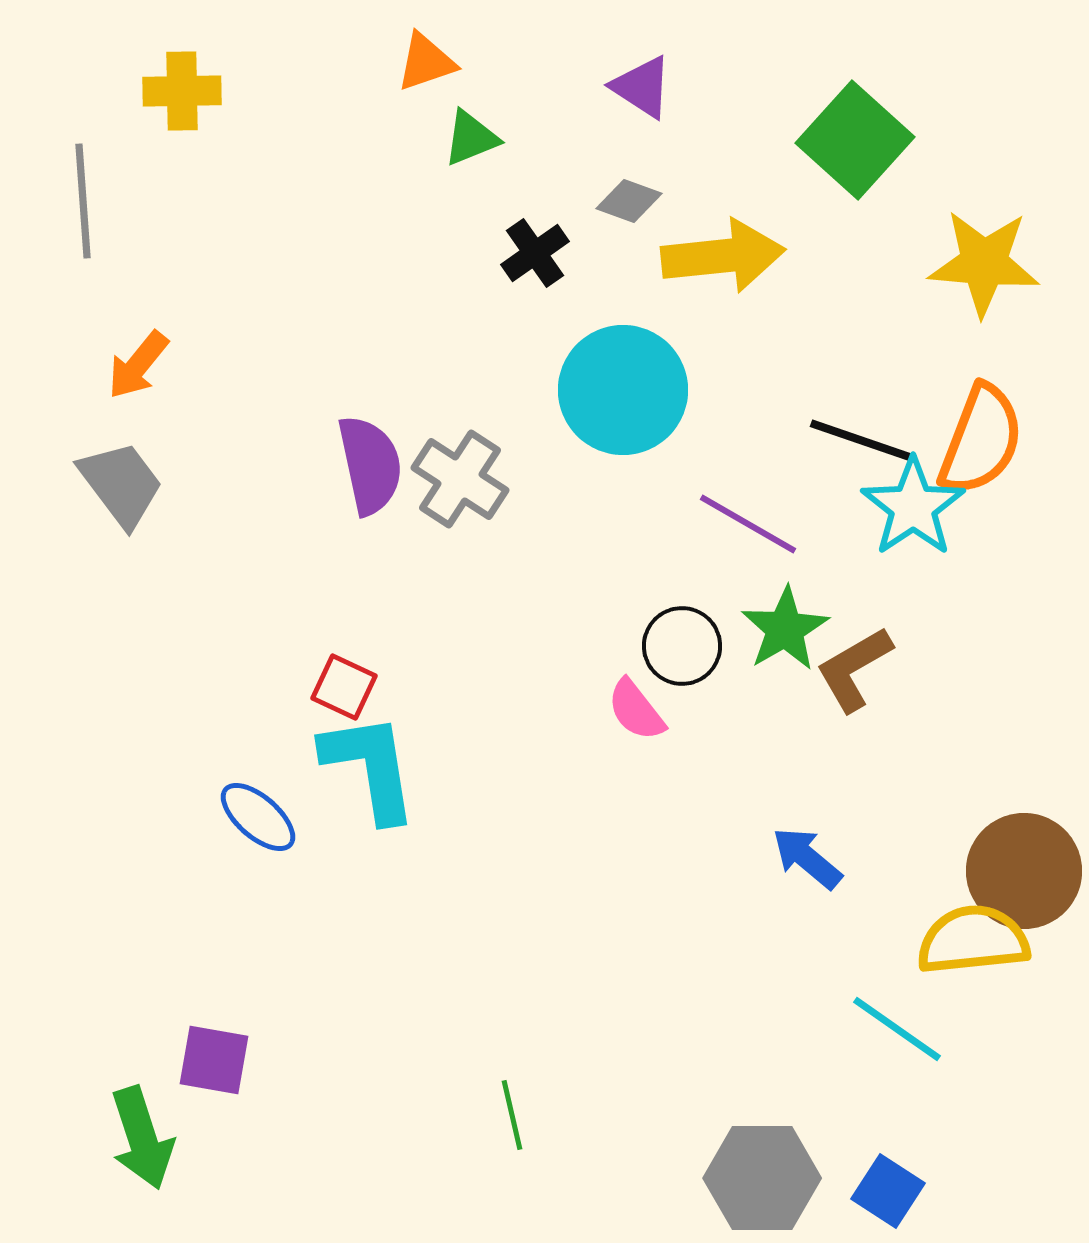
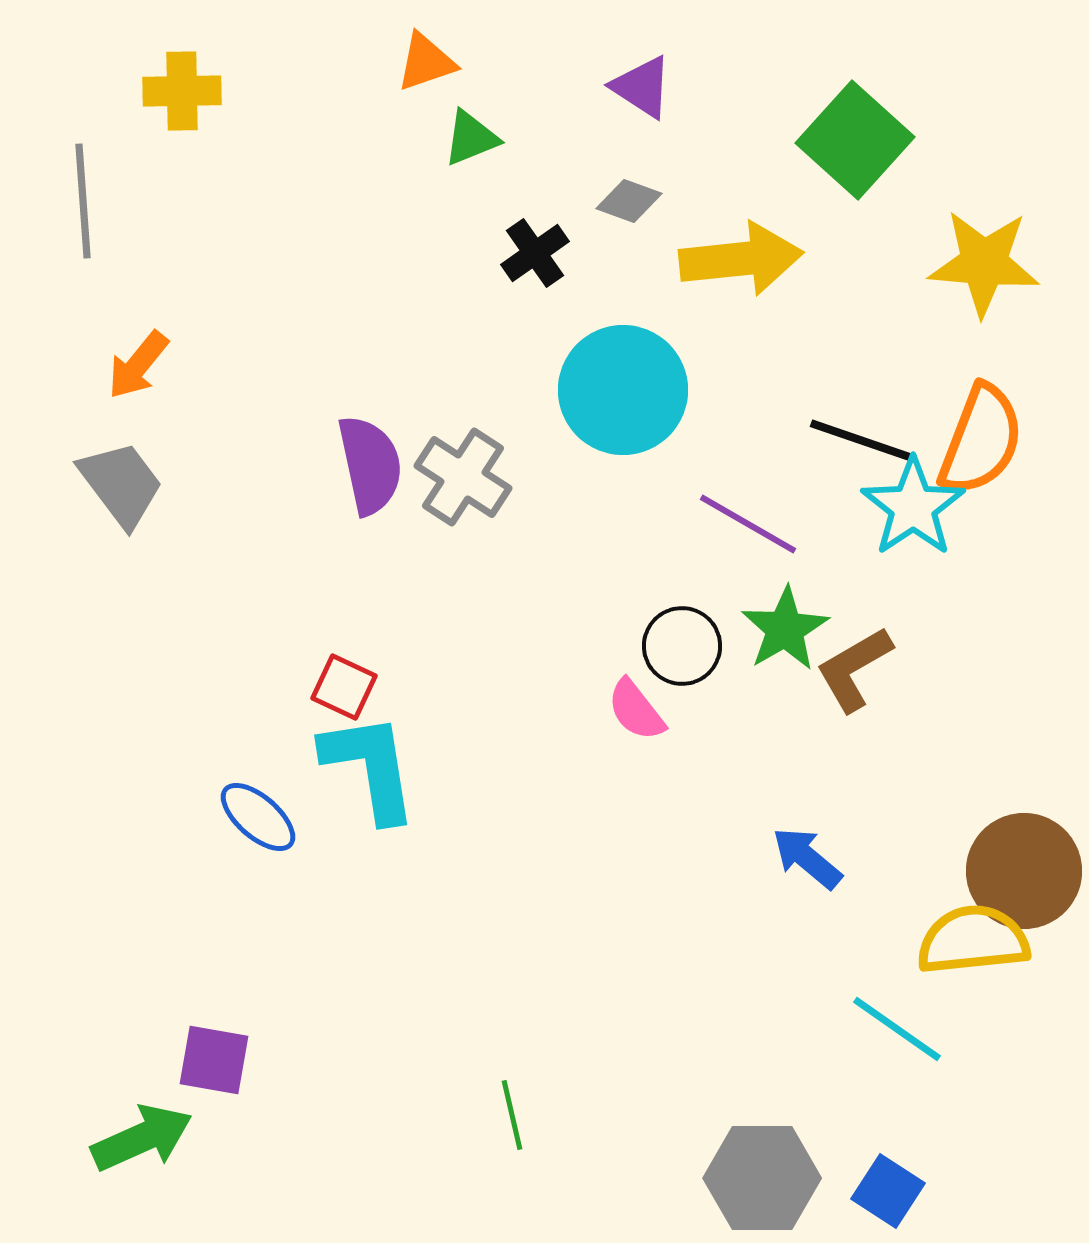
yellow arrow: moved 18 px right, 3 px down
gray cross: moved 3 px right, 2 px up
green arrow: rotated 96 degrees counterclockwise
